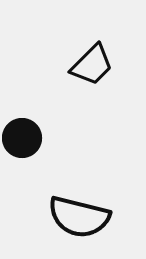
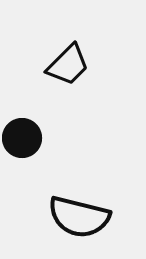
black trapezoid: moved 24 px left
